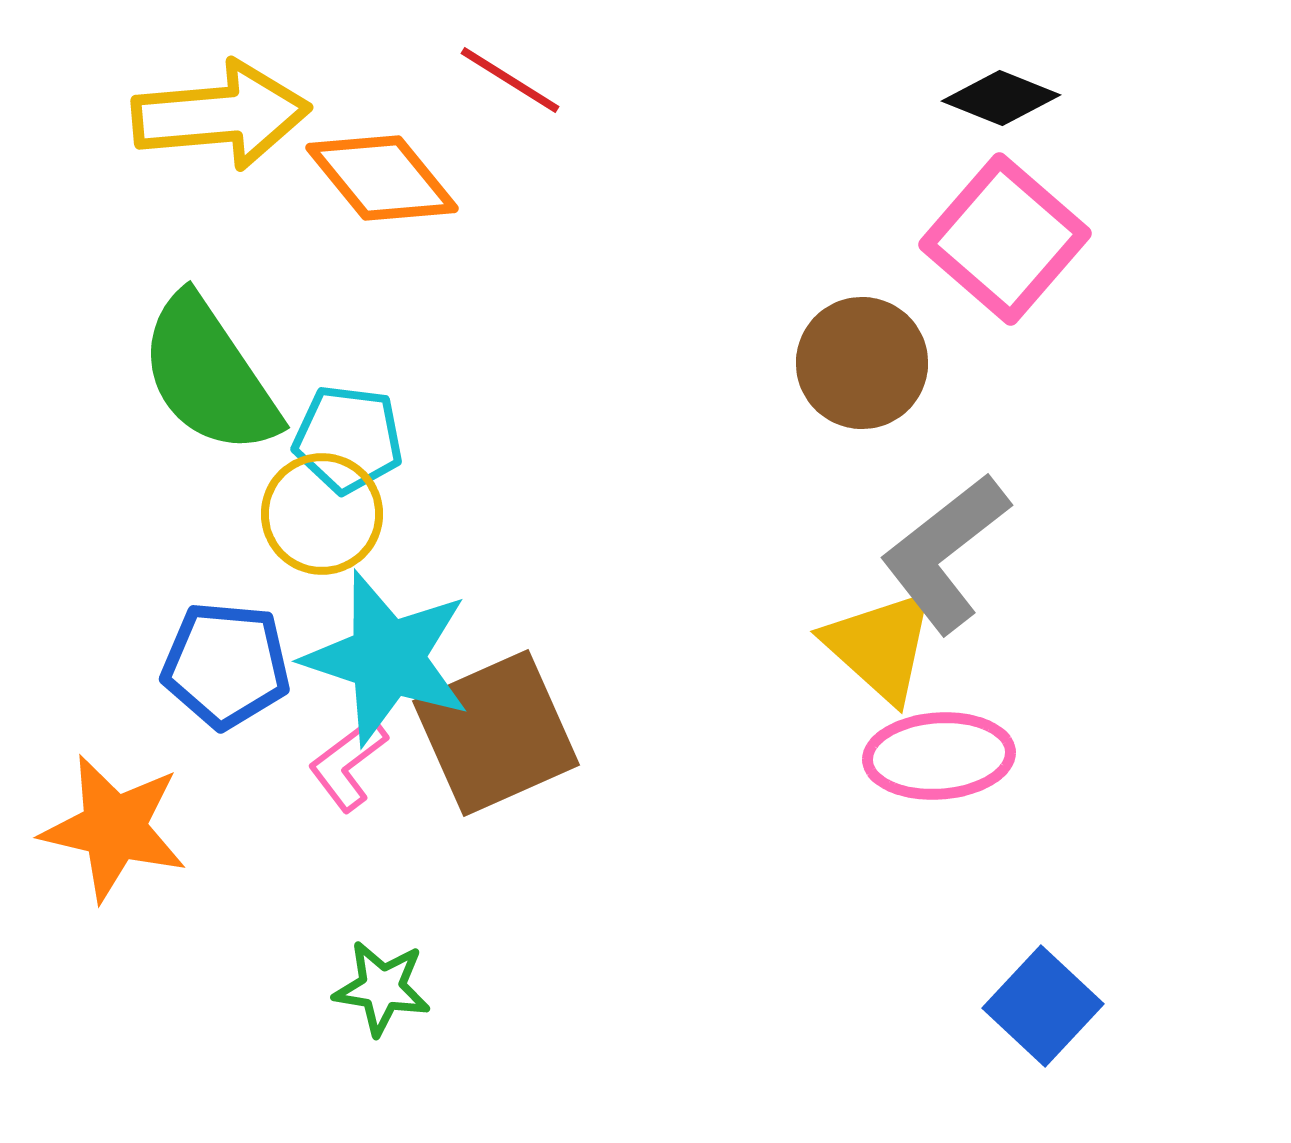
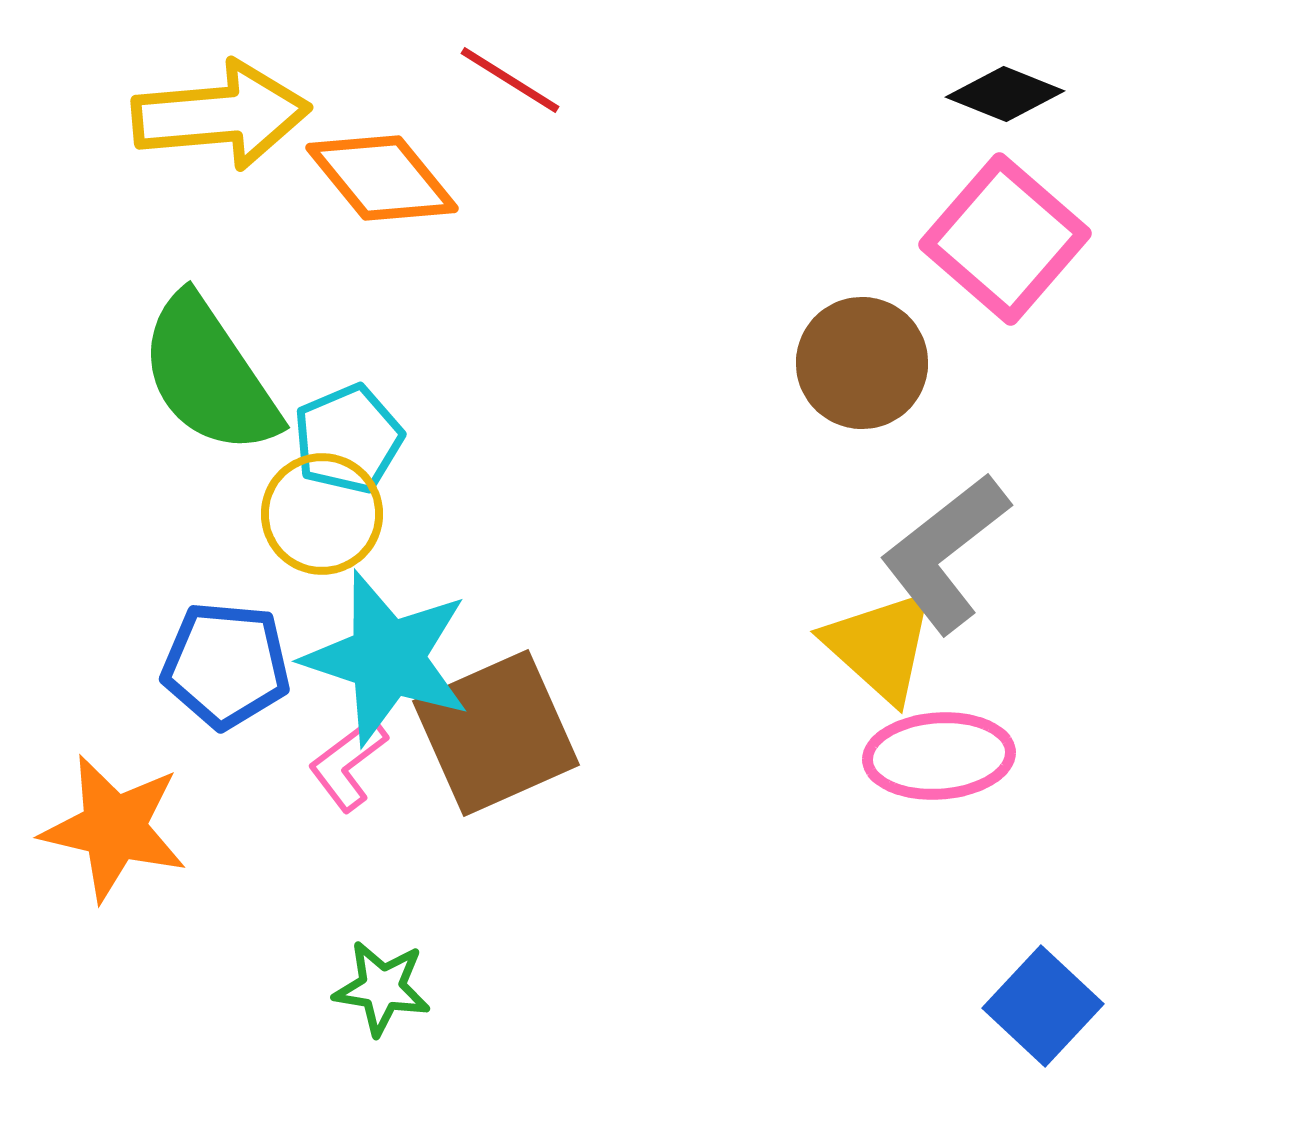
black diamond: moved 4 px right, 4 px up
cyan pentagon: rotated 30 degrees counterclockwise
